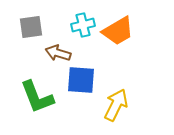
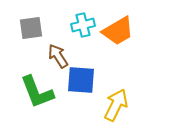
gray square: moved 1 px down
brown arrow: moved 3 px down; rotated 40 degrees clockwise
green L-shape: moved 5 px up
